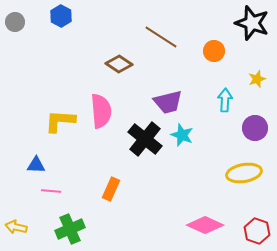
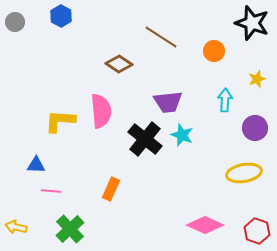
purple trapezoid: rotated 8 degrees clockwise
green cross: rotated 20 degrees counterclockwise
